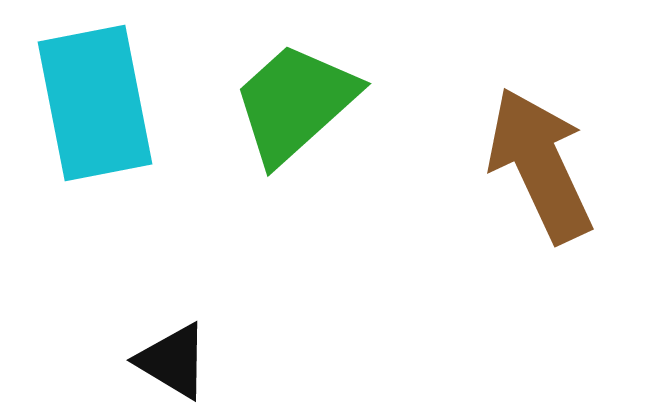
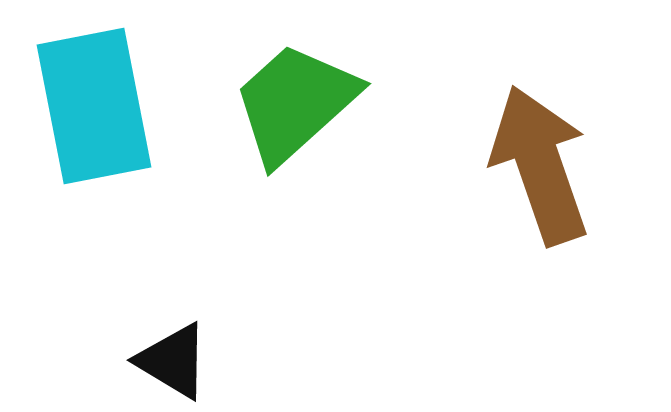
cyan rectangle: moved 1 px left, 3 px down
brown arrow: rotated 6 degrees clockwise
